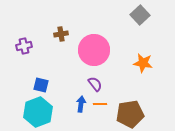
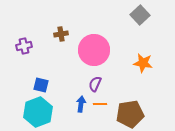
purple semicircle: rotated 119 degrees counterclockwise
